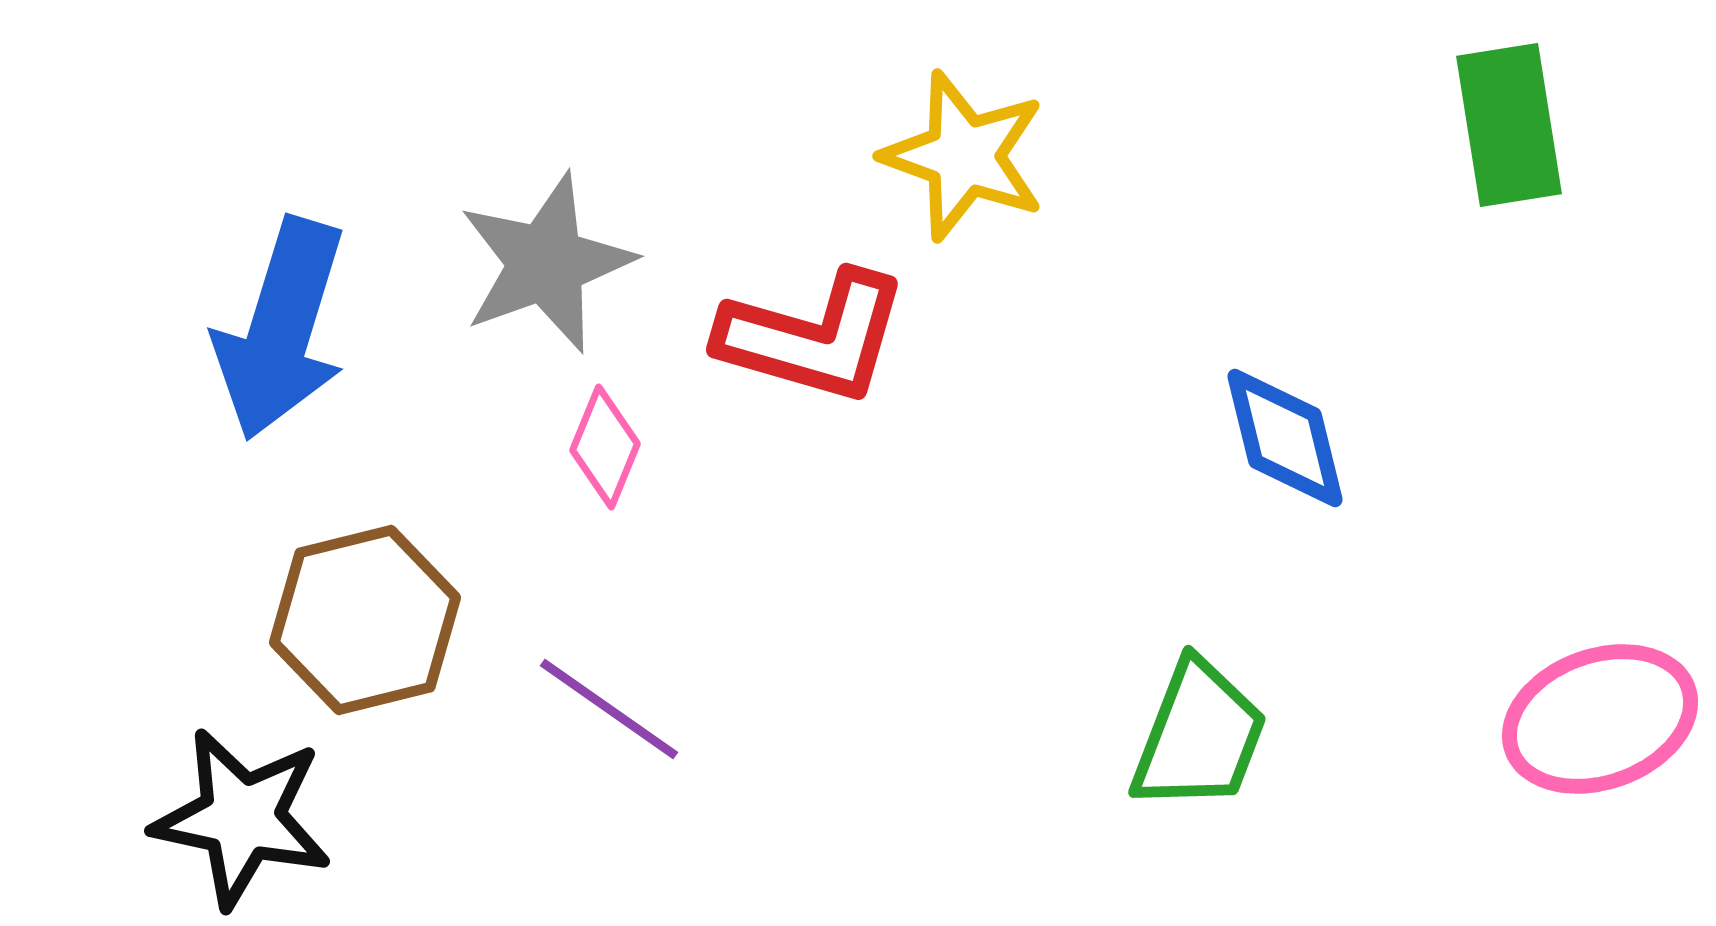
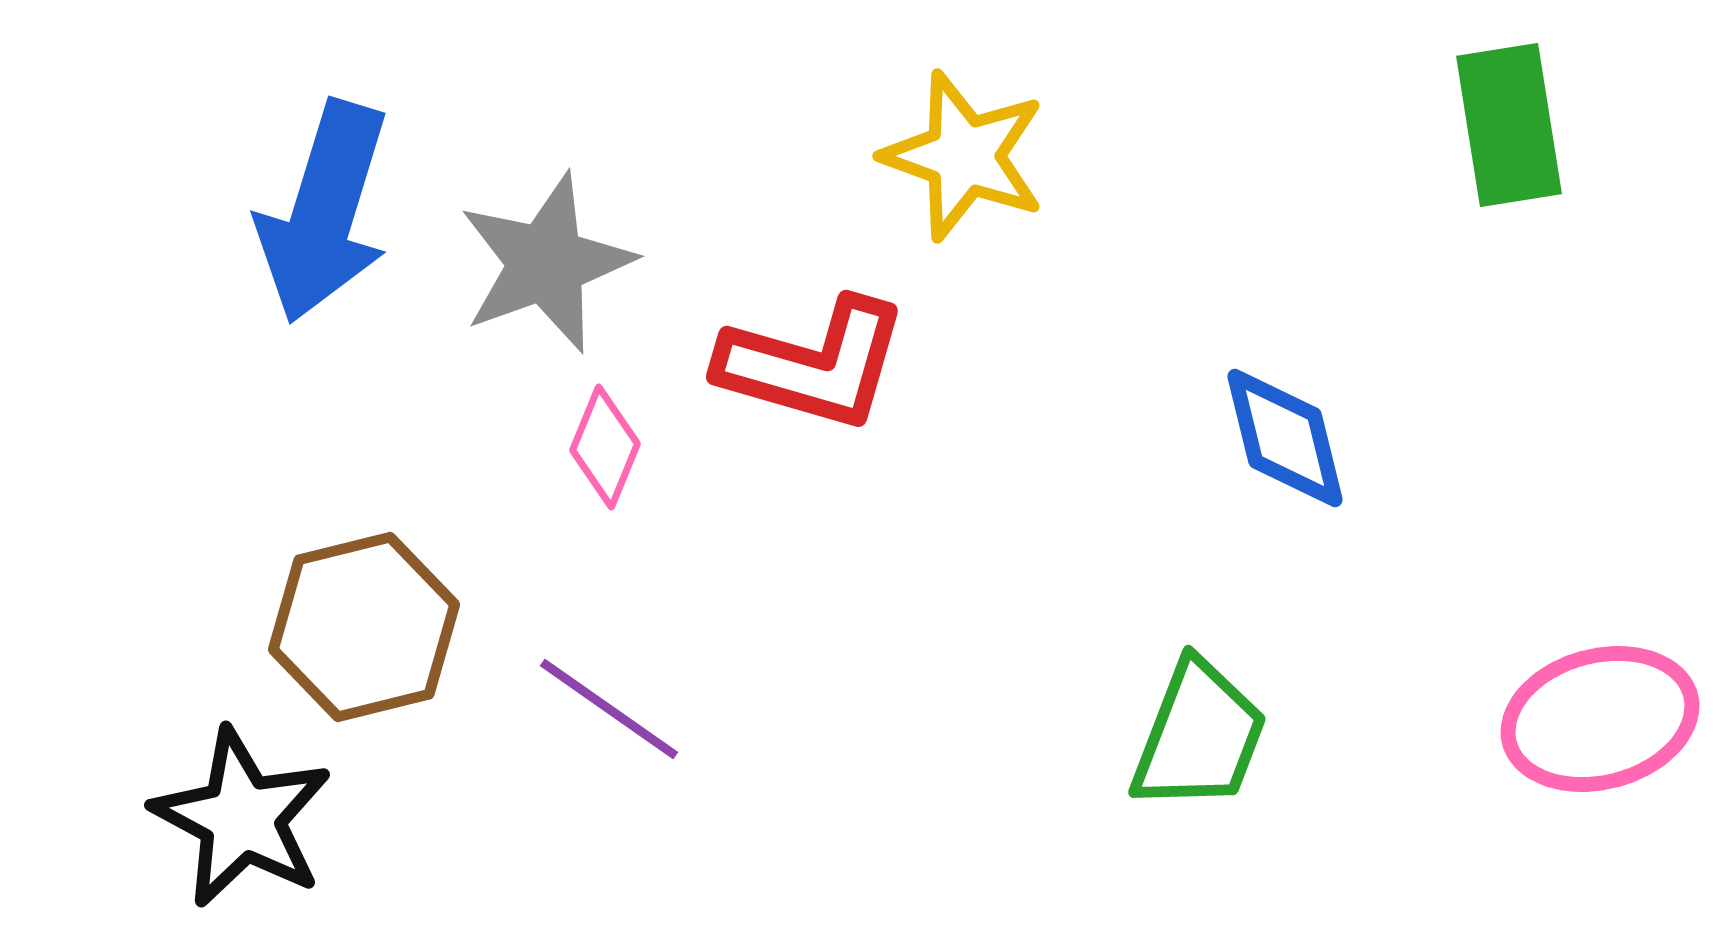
blue arrow: moved 43 px right, 117 px up
red L-shape: moved 27 px down
brown hexagon: moved 1 px left, 7 px down
pink ellipse: rotated 5 degrees clockwise
black star: rotated 16 degrees clockwise
